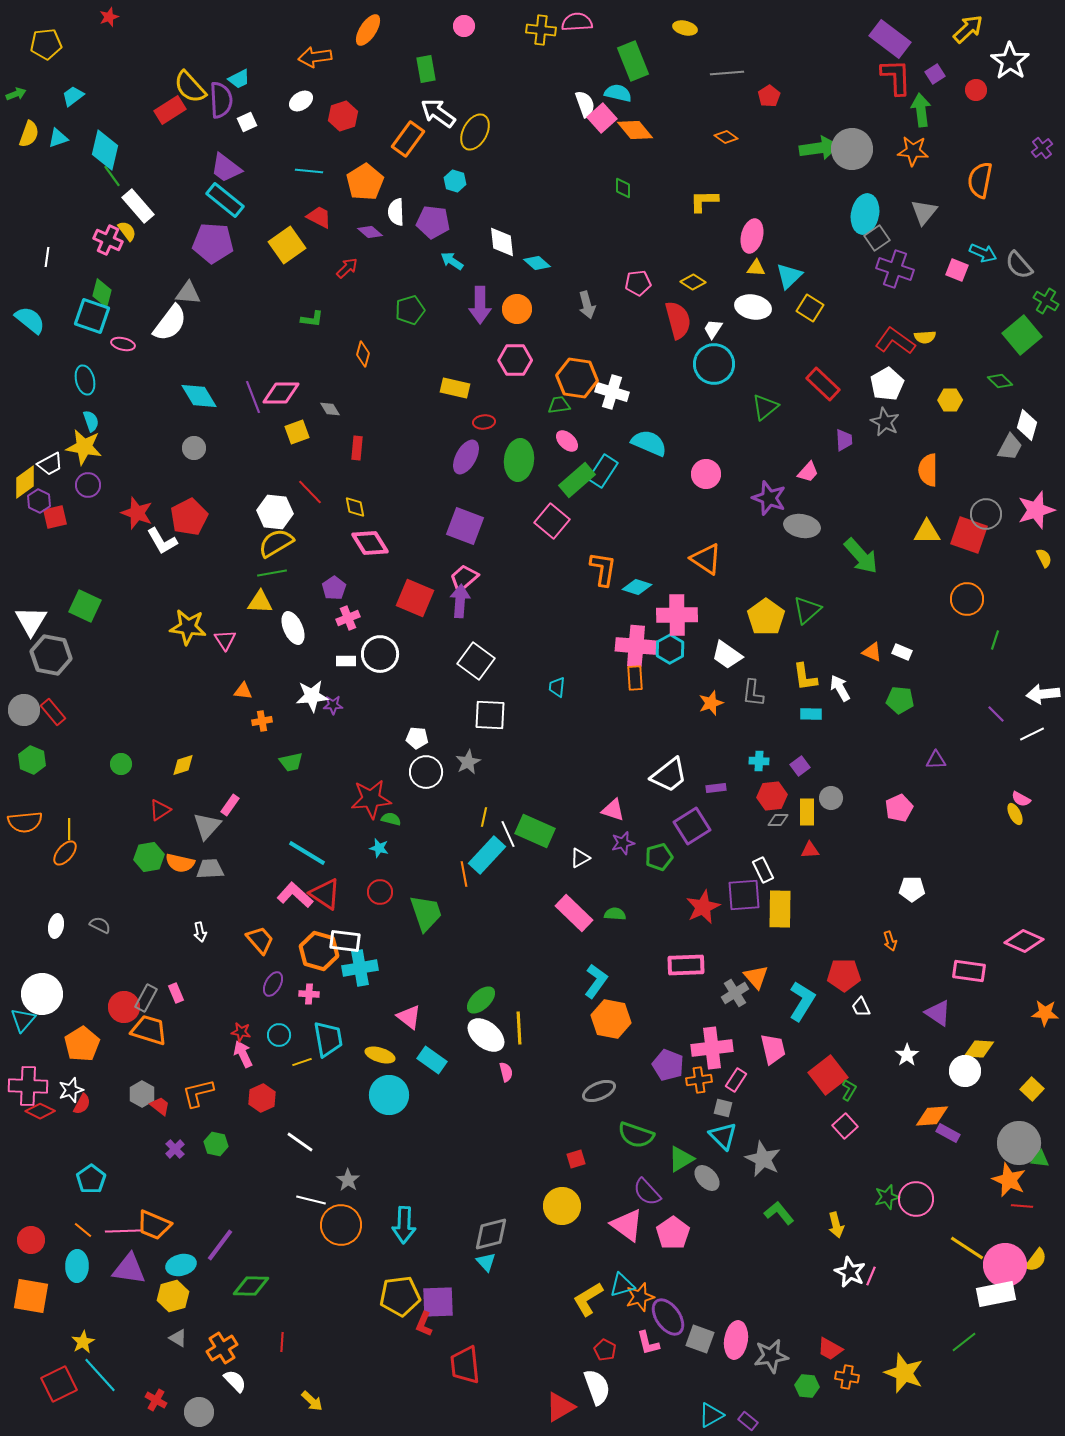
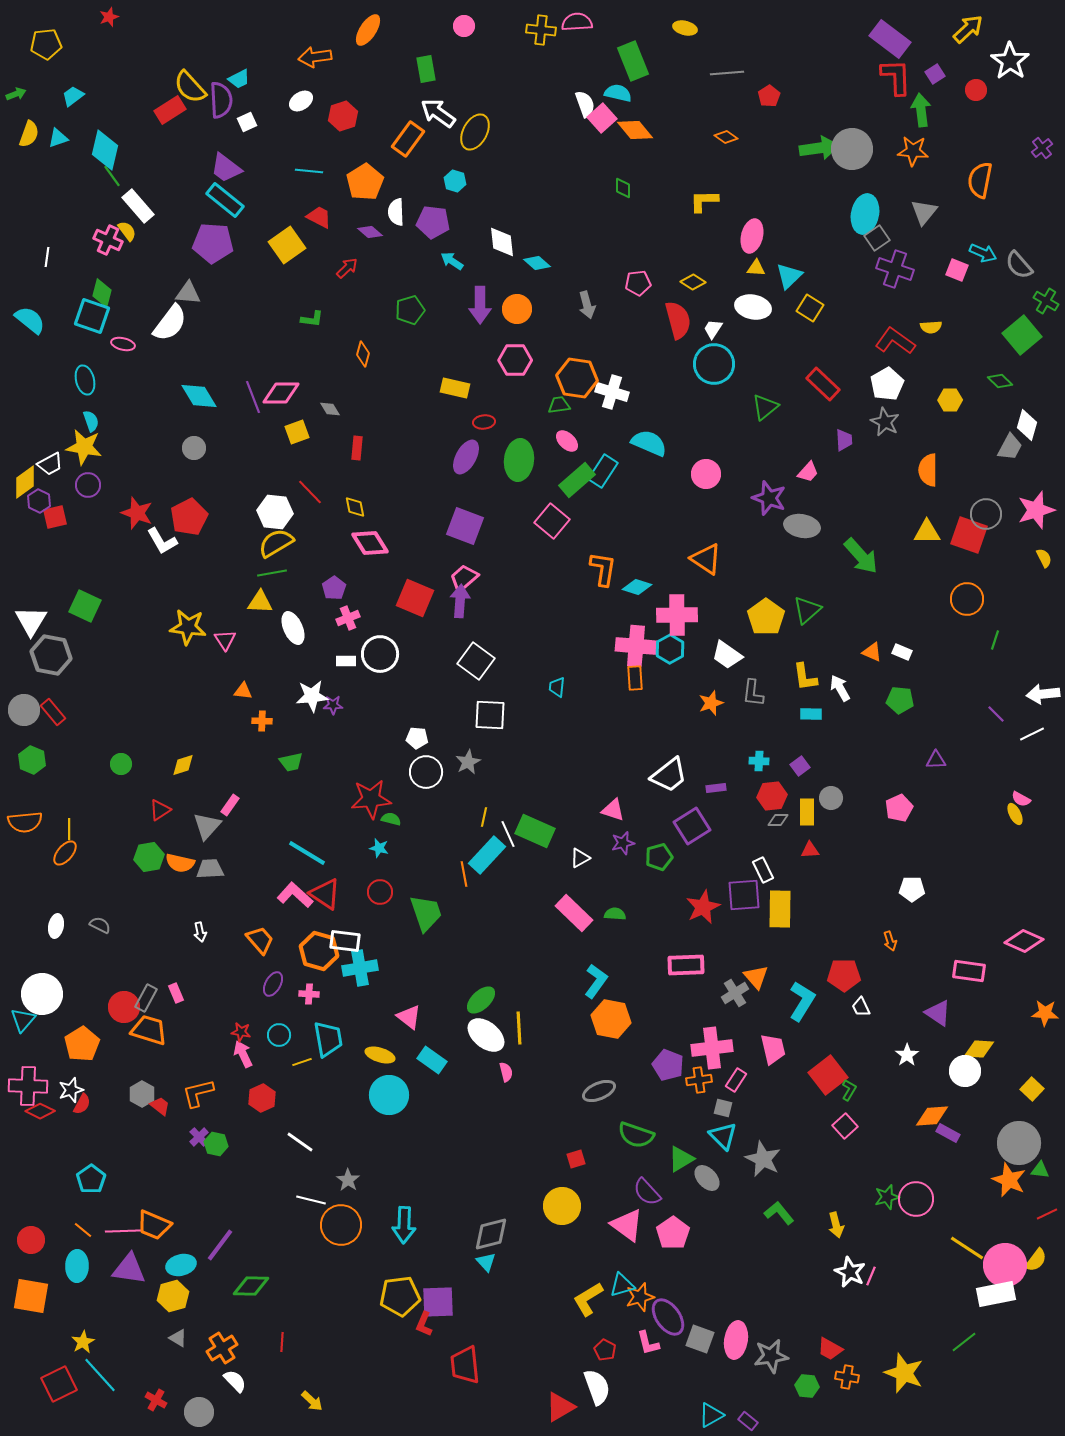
yellow semicircle at (925, 337): moved 6 px right, 10 px up
orange cross at (262, 721): rotated 12 degrees clockwise
purple cross at (175, 1149): moved 24 px right, 12 px up
green triangle at (1040, 1159): moved 11 px down
red line at (1022, 1206): moved 25 px right, 8 px down; rotated 30 degrees counterclockwise
